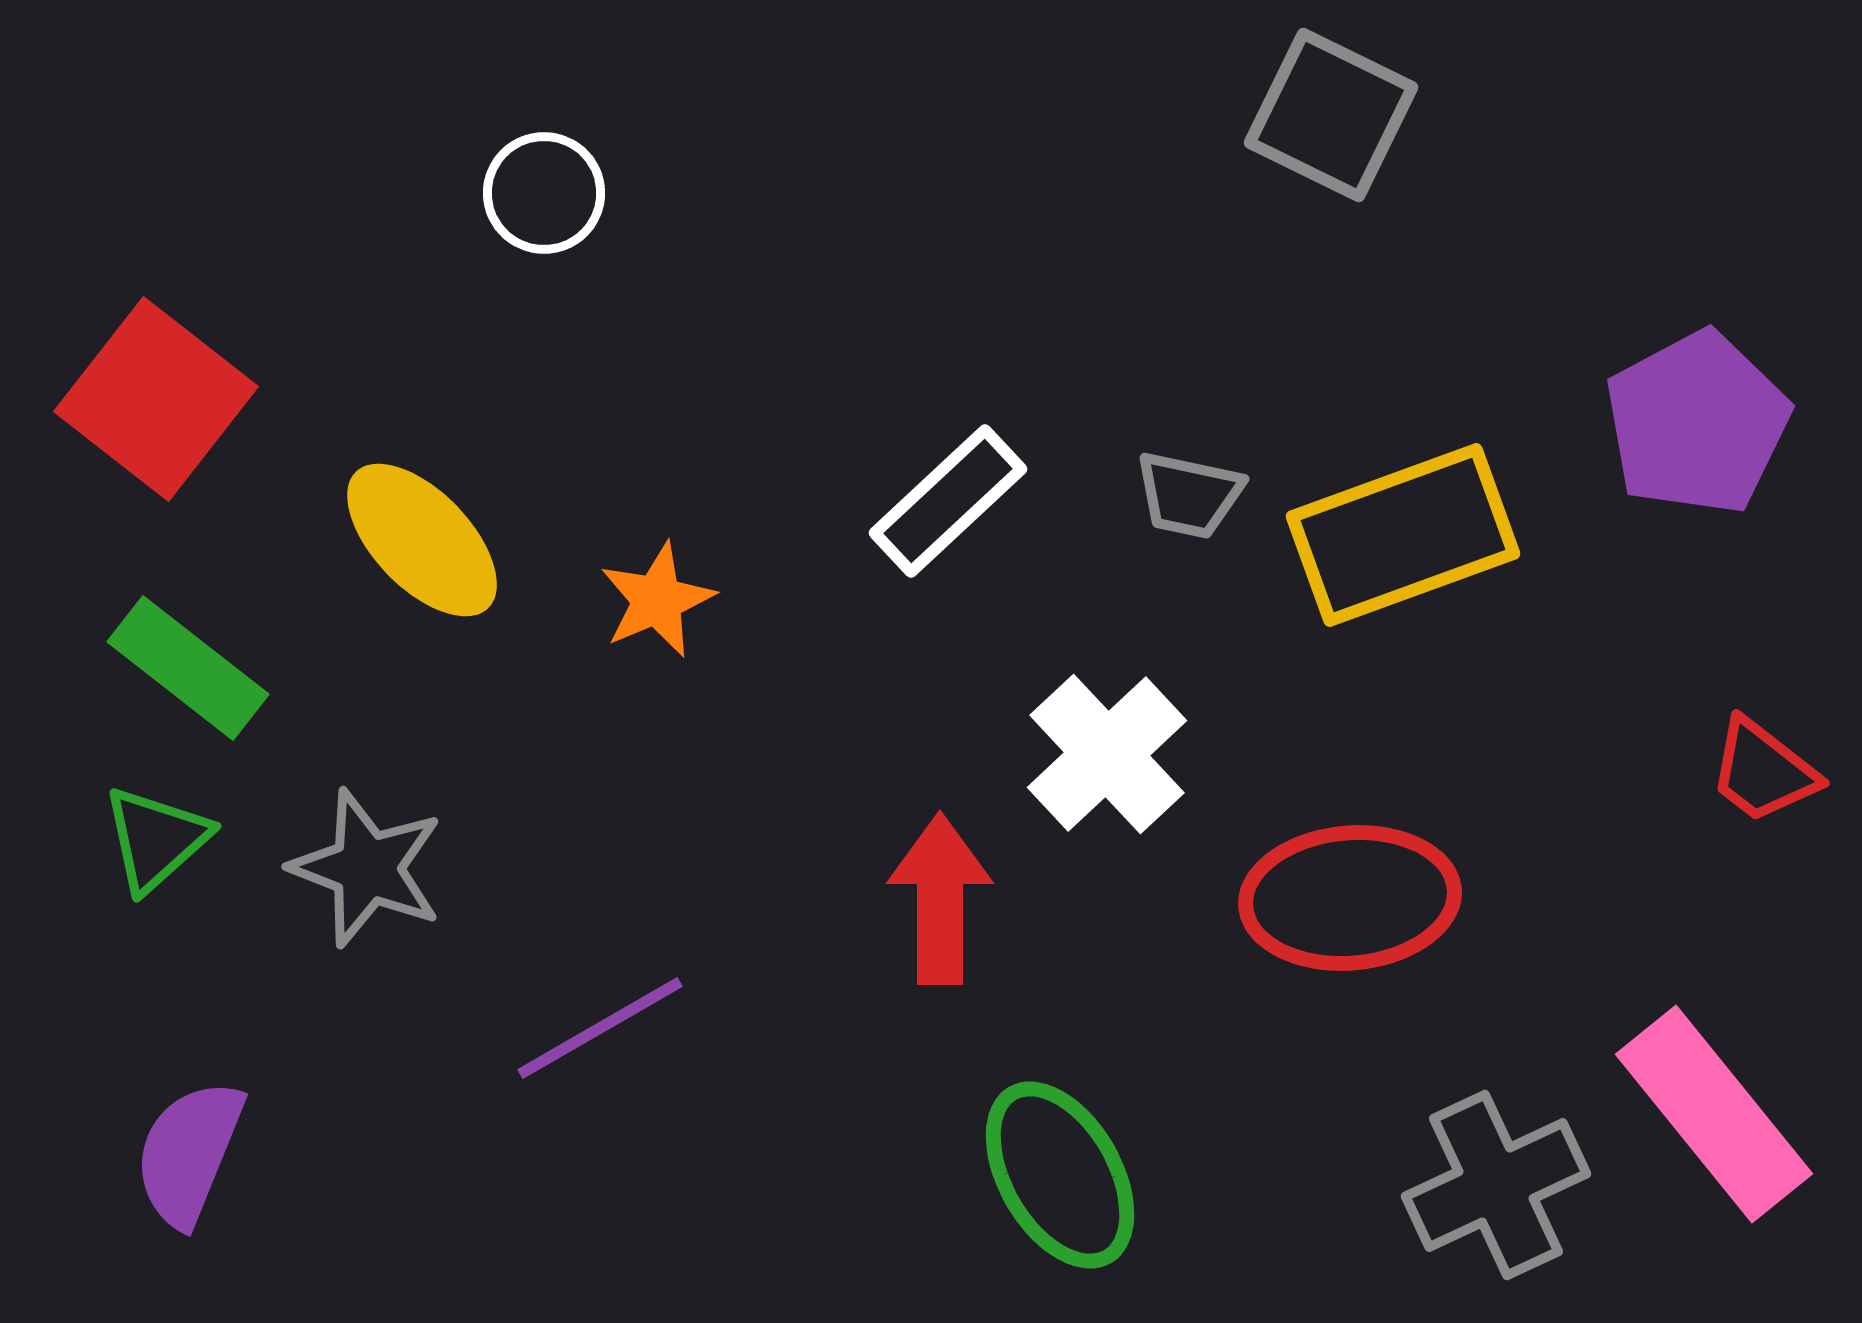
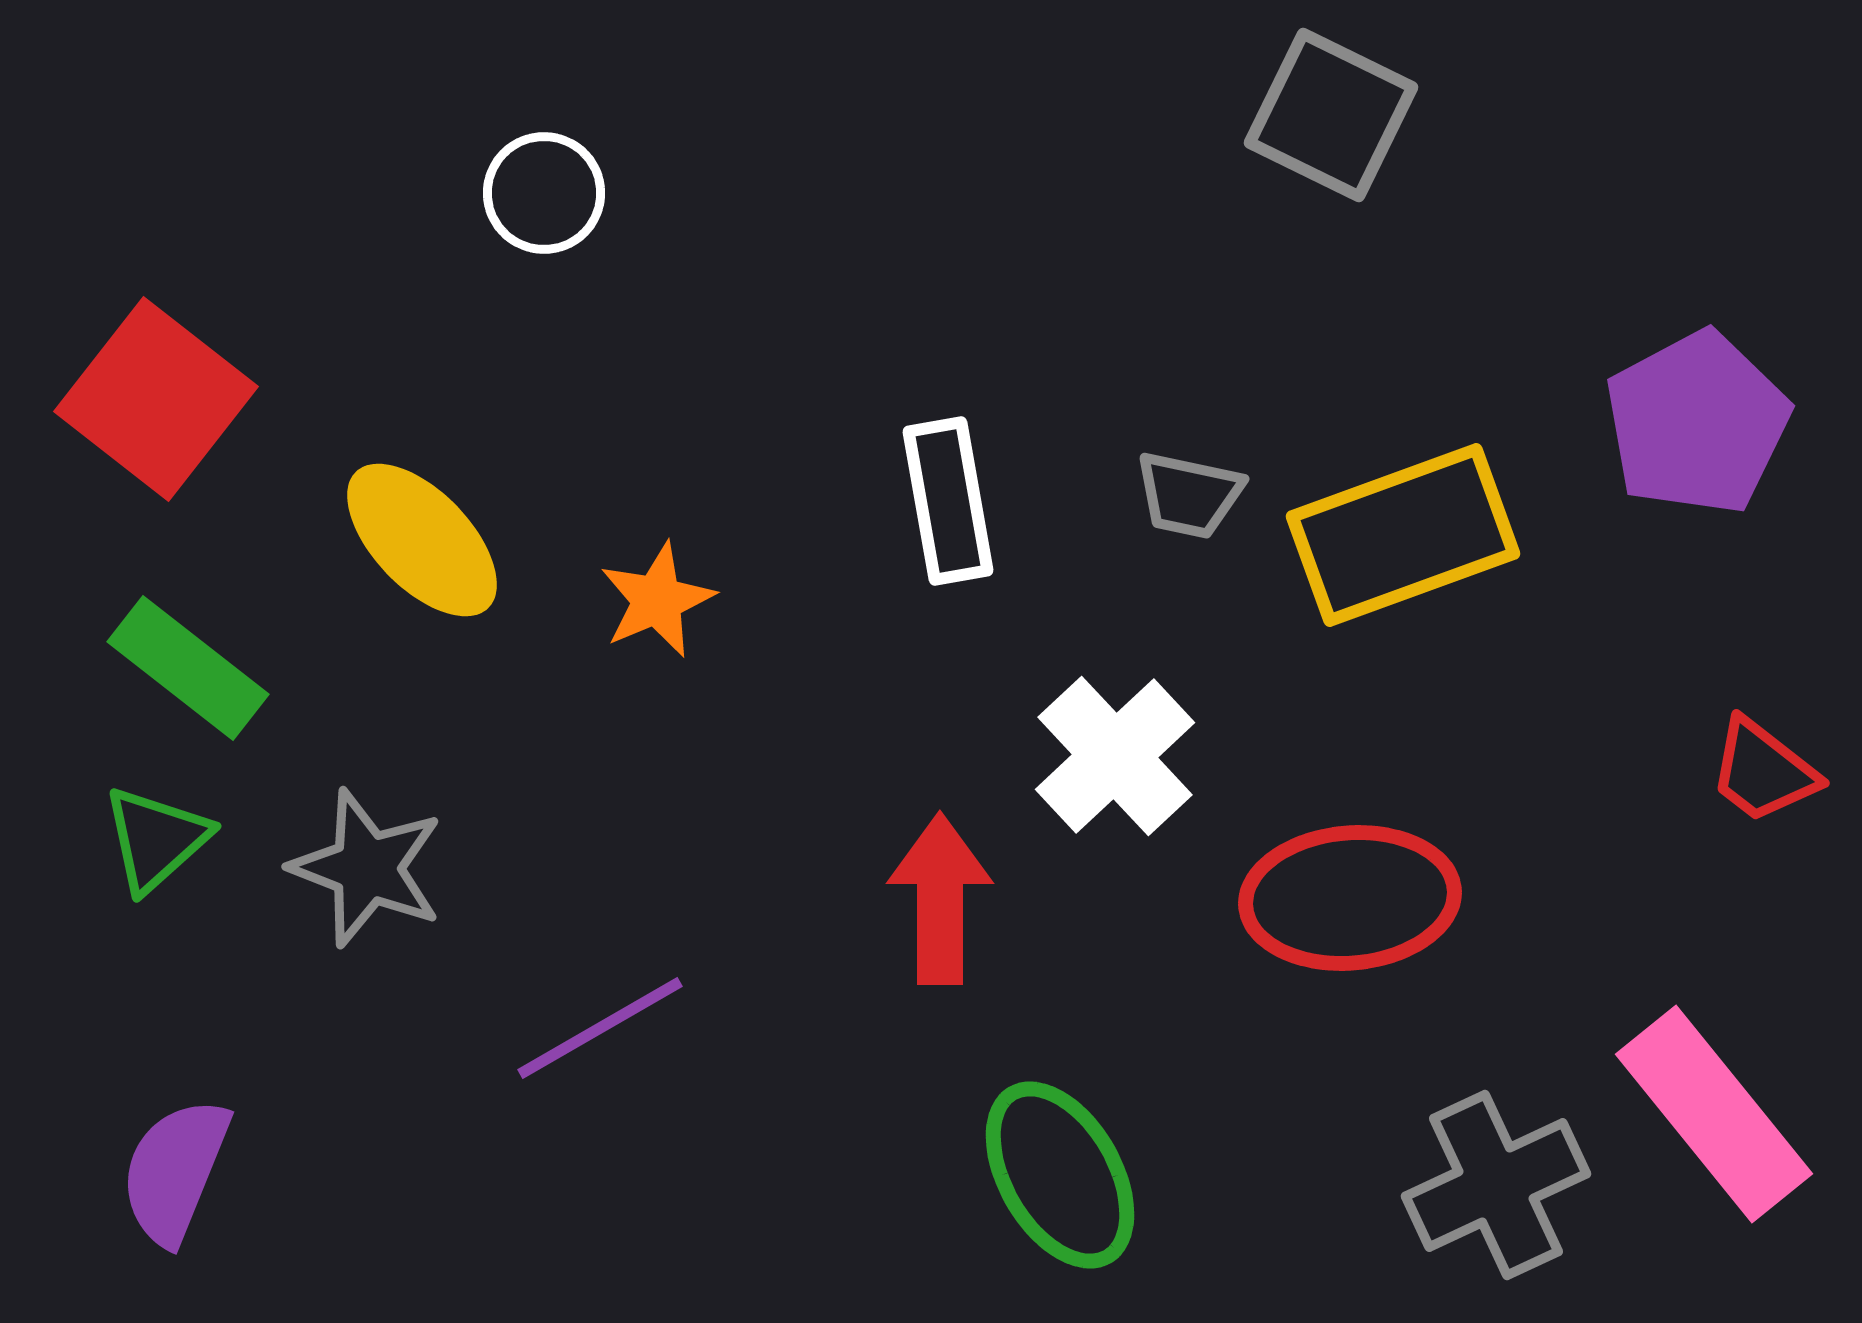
white rectangle: rotated 57 degrees counterclockwise
white cross: moved 8 px right, 2 px down
purple semicircle: moved 14 px left, 18 px down
